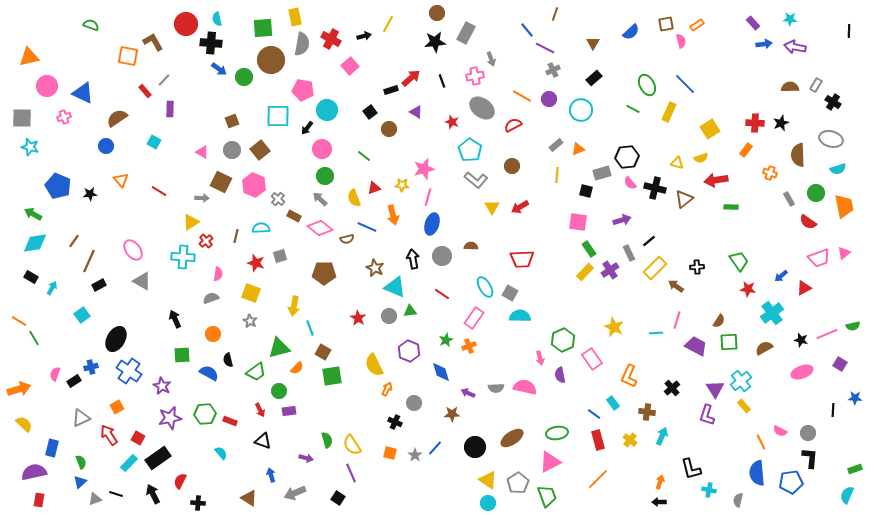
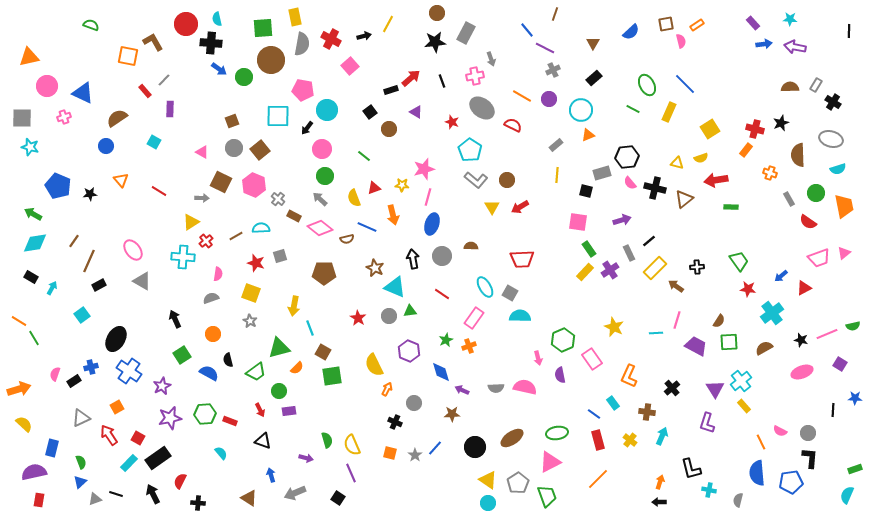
red cross at (755, 123): moved 6 px down; rotated 12 degrees clockwise
red semicircle at (513, 125): rotated 54 degrees clockwise
orange triangle at (578, 149): moved 10 px right, 14 px up
gray circle at (232, 150): moved 2 px right, 2 px up
brown circle at (512, 166): moved 5 px left, 14 px down
brown line at (236, 236): rotated 48 degrees clockwise
green square at (182, 355): rotated 30 degrees counterclockwise
pink arrow at (540, 358): moved 2 px left
purple star at (162, 386): rotated 18 degrees clockwise
purple arrow at (468, 393): moved 6 px left, 3 px up
purple L-shape at (707, 415): moved 8 px down
yellow semicircle at (352, 445): rotated 10 degrees clockwise
